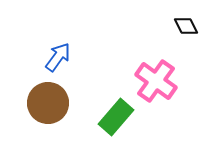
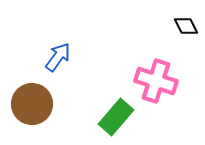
pink cross: rotated 18 degrees counterclockwise
brown circle: moved 16 px left, 1 px down
